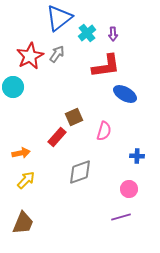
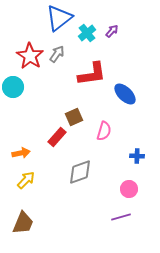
purple arrow: moved 1 px left, 3 px up; rotated 136 degrees counterclockwise
red star: rotated 12 degrees counterclockwise
red L-shape: moved 14 px left, 8 px down
blue ellipse: rotated 15 degrees clockwise
